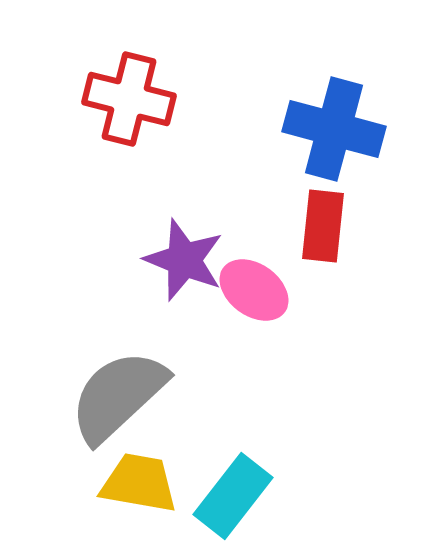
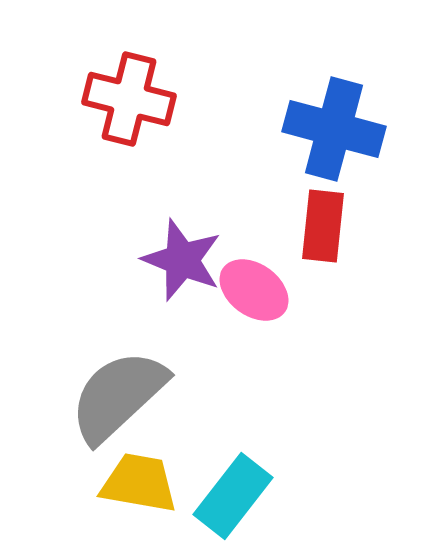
purple star: moved 2 px left
